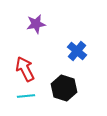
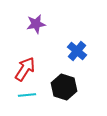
red arrow: rotated 60 degrees clockwise
black hexagon: moved 1 px up
cyan line: moved 1 px right, 1 px up
